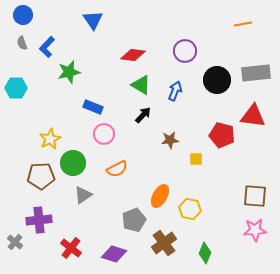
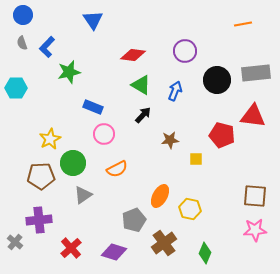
red cross: rotated 10 degrees clockwise
purple diamond: moved 2 px up
